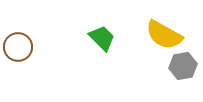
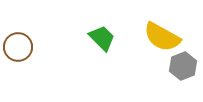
yellow semicircle: moved 2 px left, 2 px down
gray hexagon: rotated 12 degrees counterclockwise
